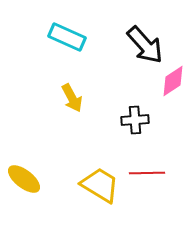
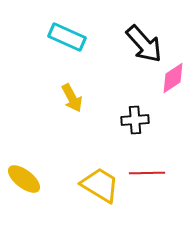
black arrow: moved 1 px left, 1 px up
pink diamond: moved 3 px up
